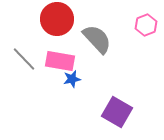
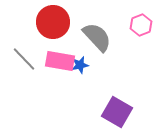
red circle: moved 4 px left, 3 px down
pink hexagon: moved 5 px left
gray semicircle: moved 2 px up
blue star: moved 8 px right, 14 px up
